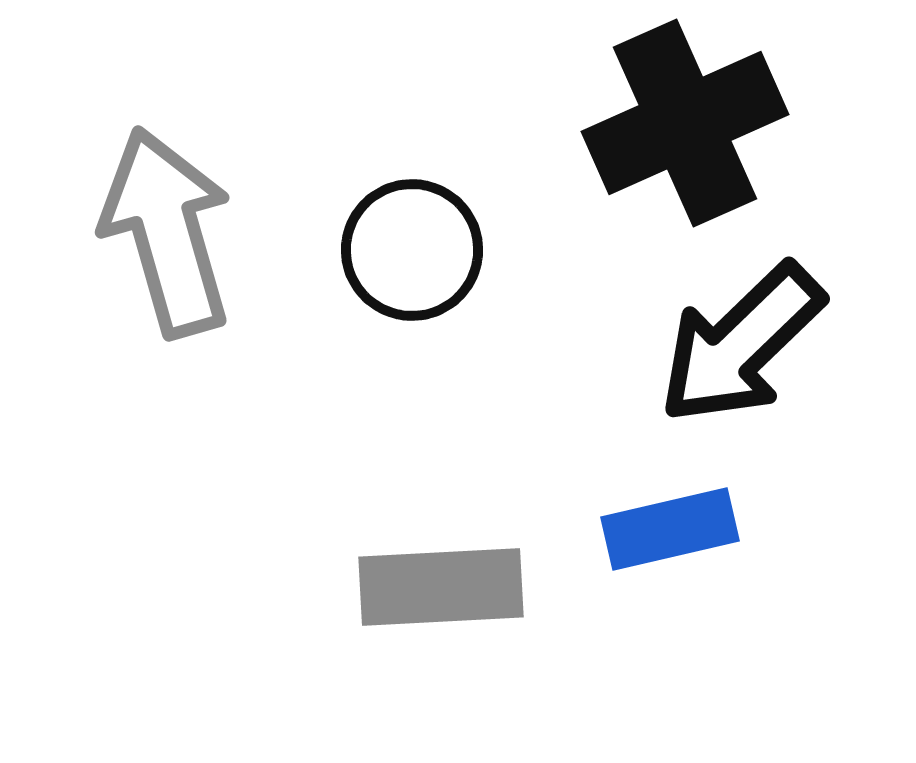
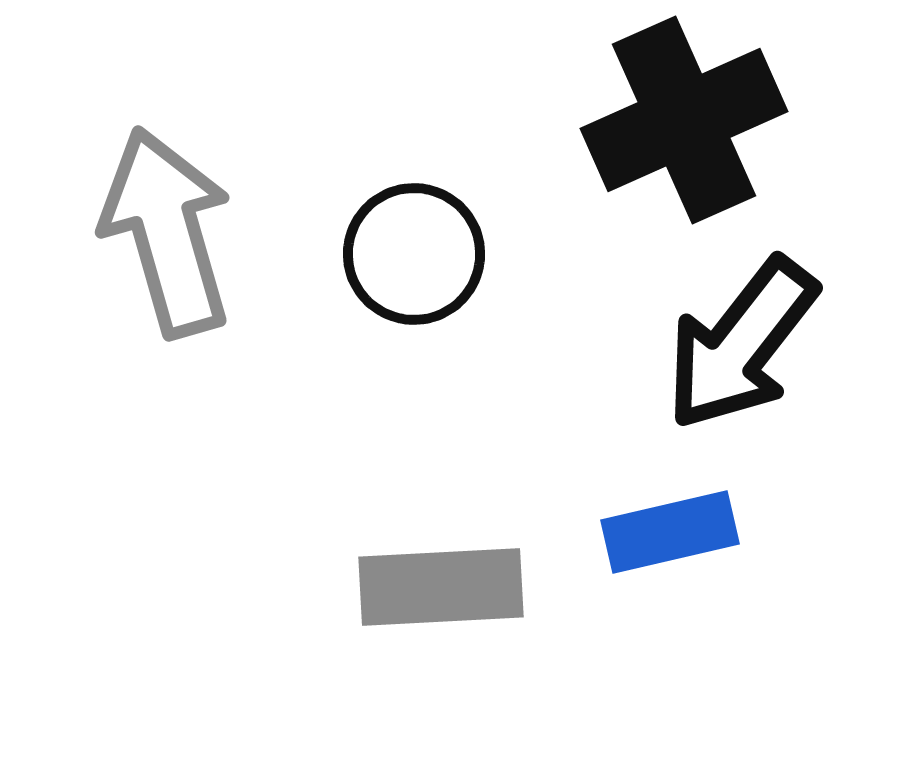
black cross: moved 1 px left, 3 px up
black circle: moved 2 px right, 4 px down
black arrow: rotated 8 degrees counterclockwise
blue rectangle: moved 3 px down
